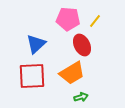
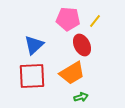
blue triangle: moved 2 px left, 1 px down
